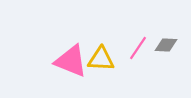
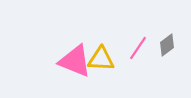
gray diamond: moved 1 px right; rotated 40 degrees counterclockwise
pink triangle: moved 4 px right
